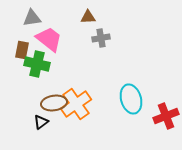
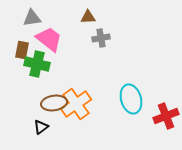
black triangle: moved 5 px down
